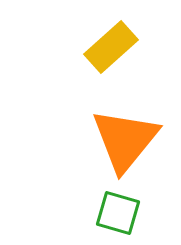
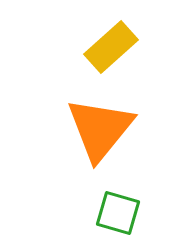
orange triangle: moved 25 px left, 11 px up
